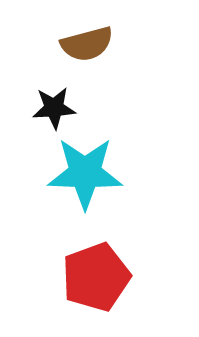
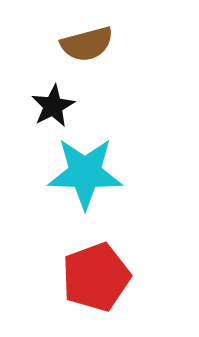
black star: moved 1 px left, 2 px up; rotated 24 degrees counterclockwise
